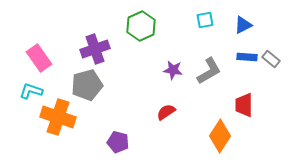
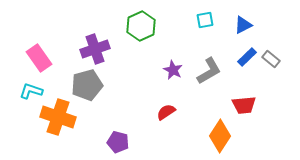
blue rectangle: rotated 48 degrees counterclockwise
purple star: rotated 18 degrees clockwise
red trapezoid: rotated 95 degrees counterclockwise
